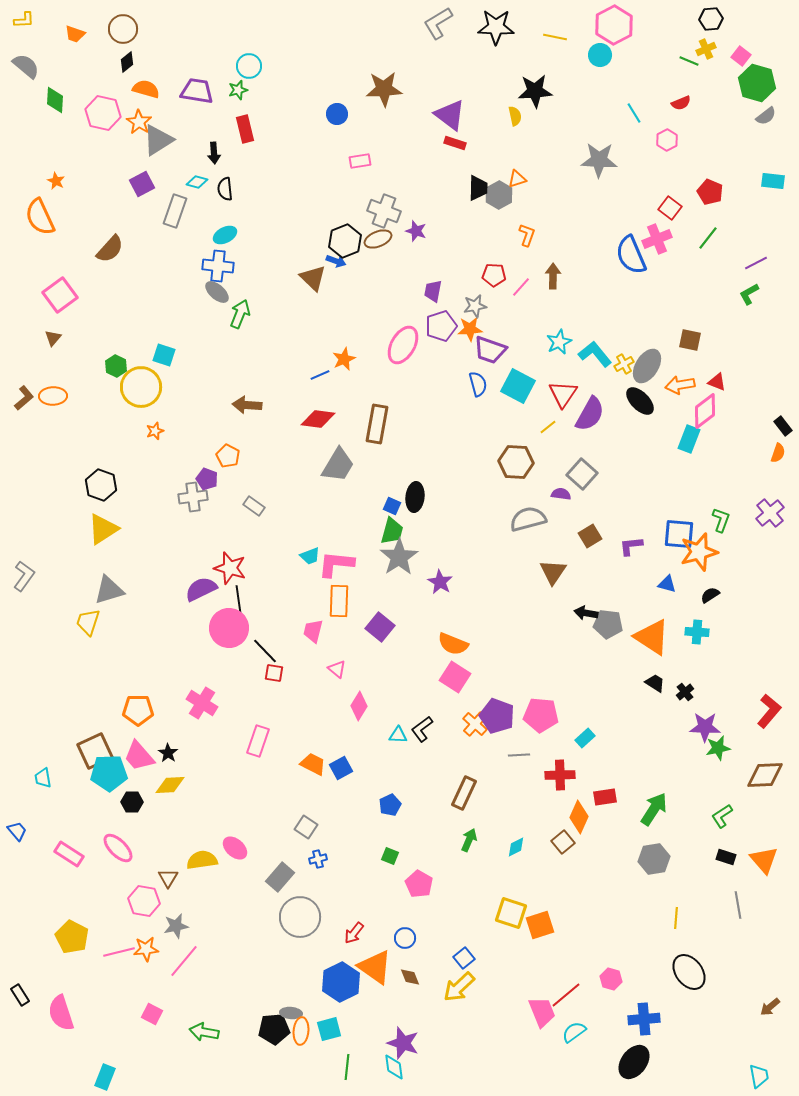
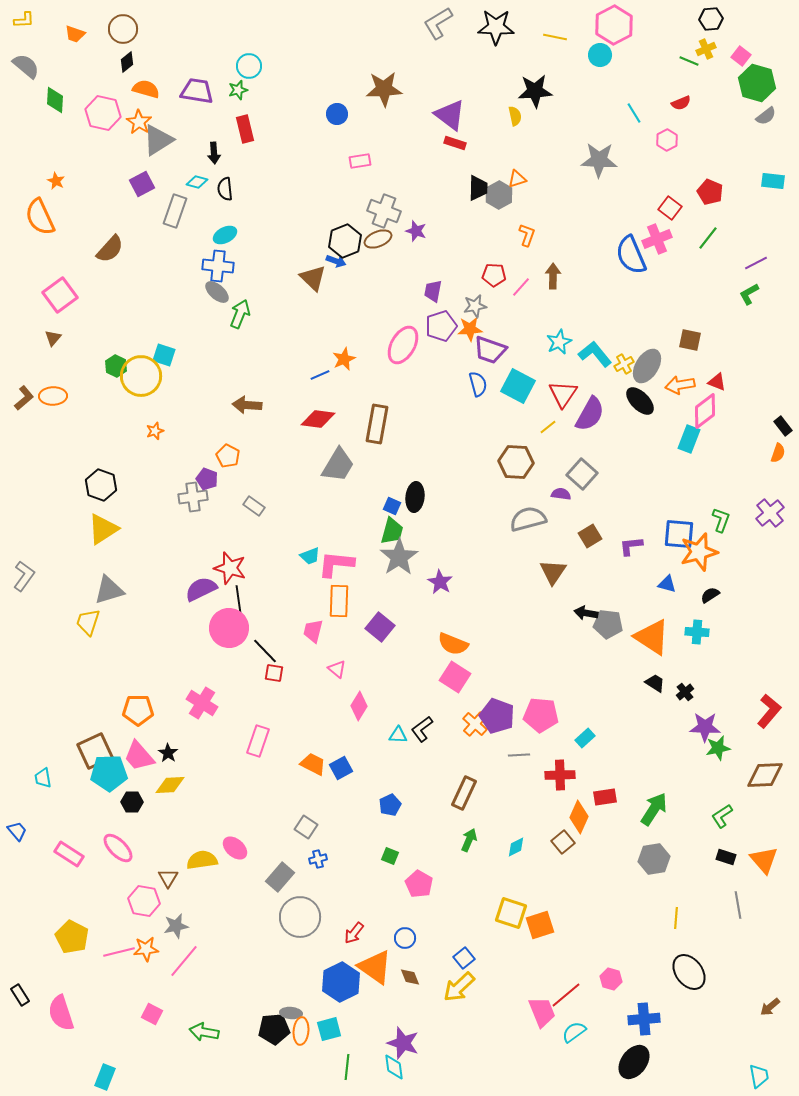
yellow circle at (141, 387): moved 11 px up
